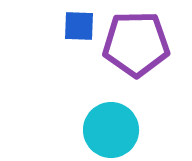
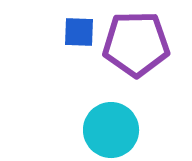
blue square: moved 6 px down
